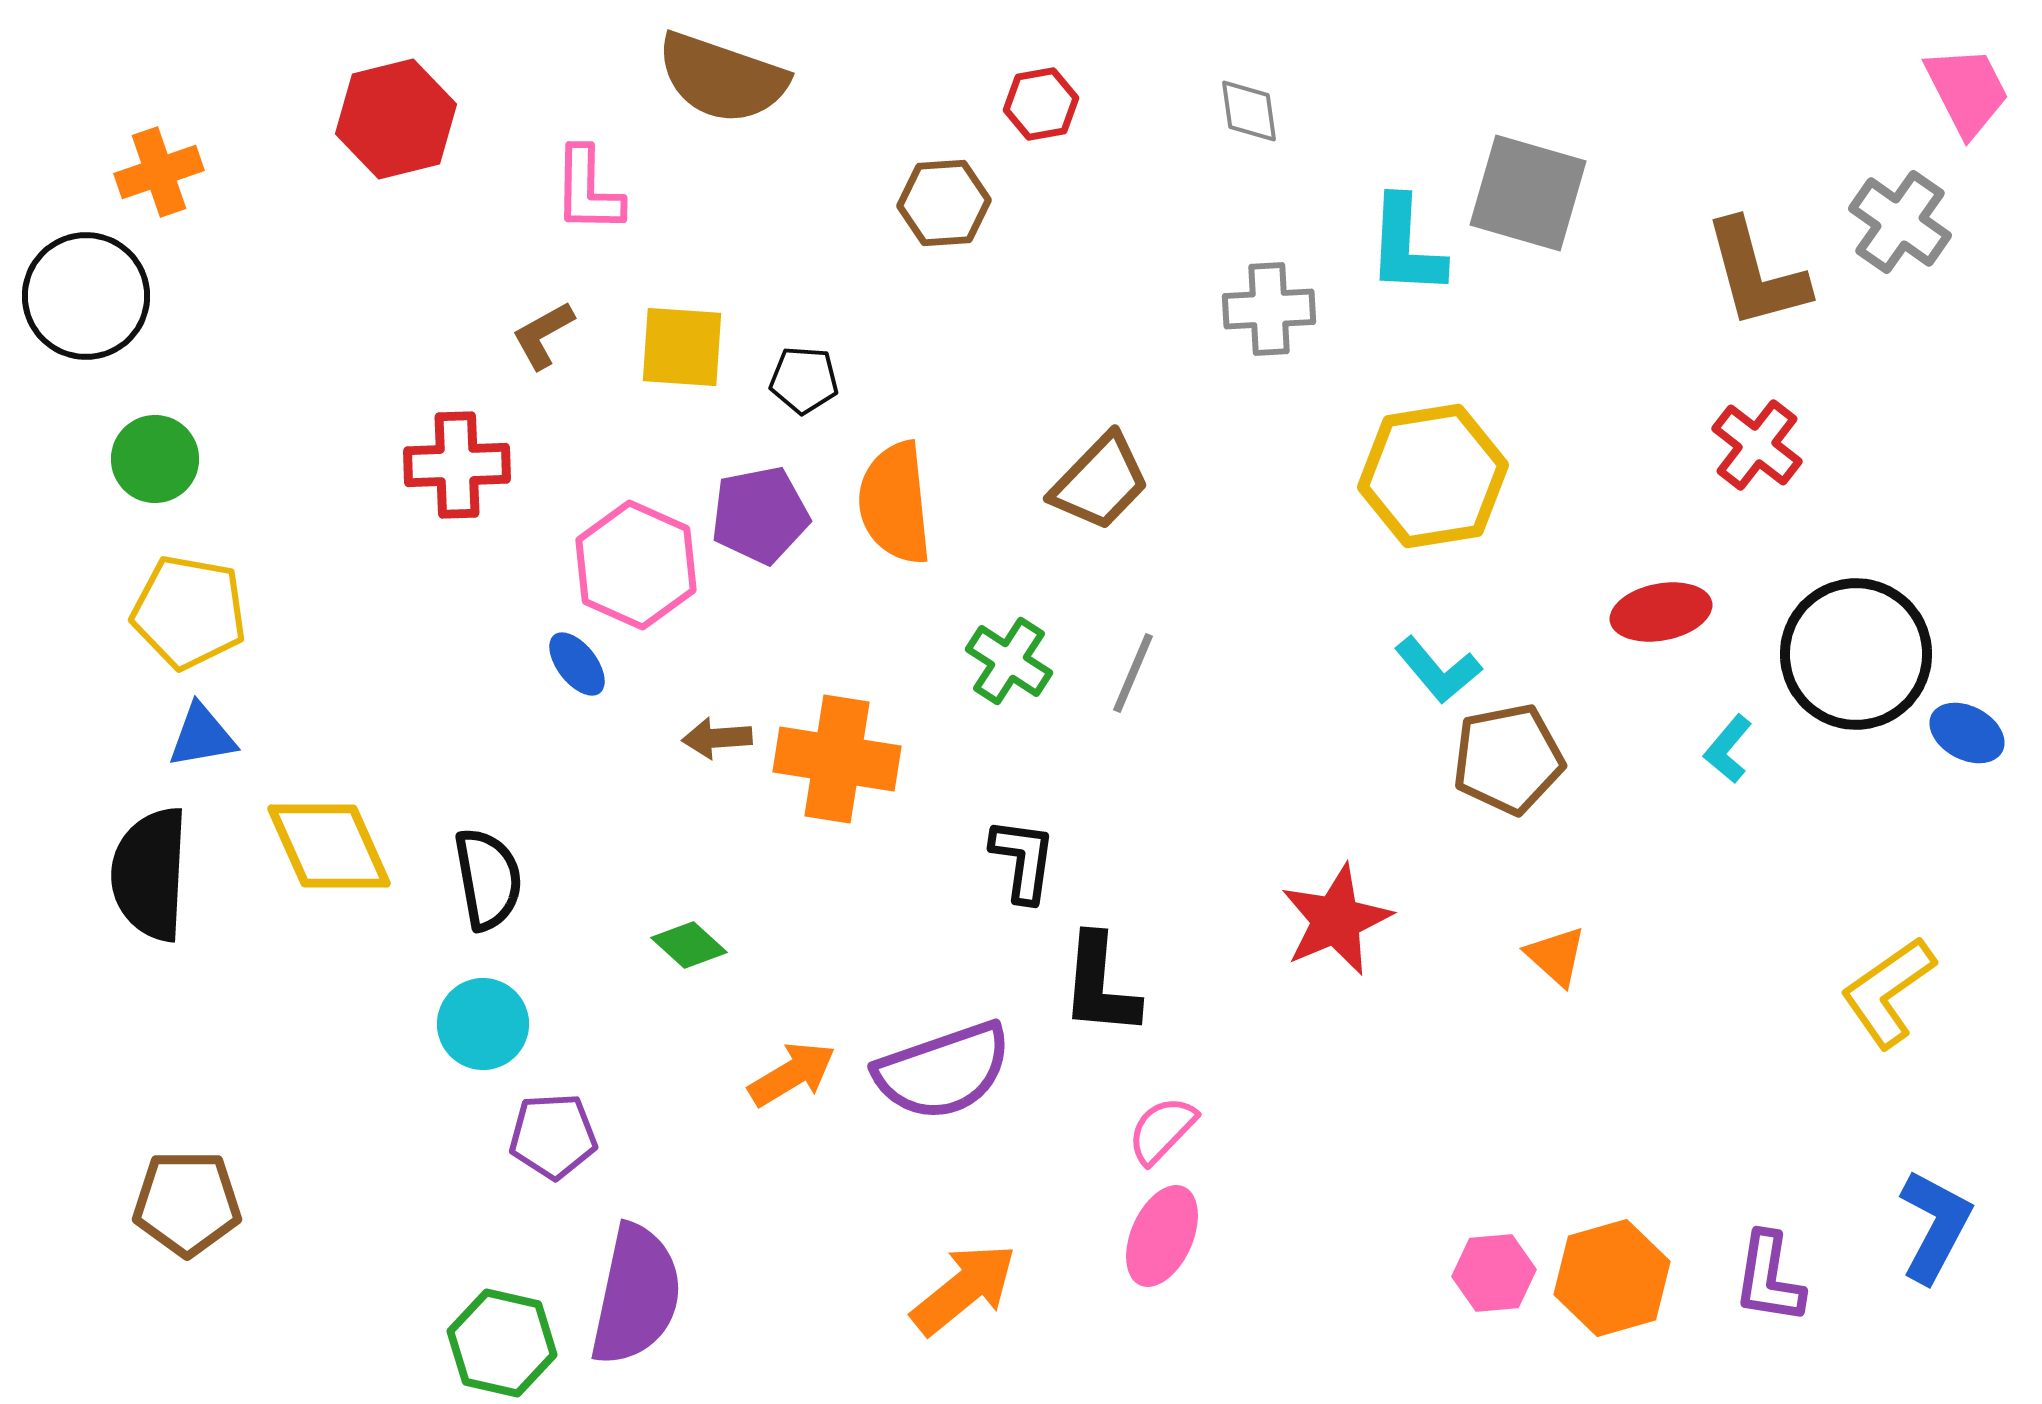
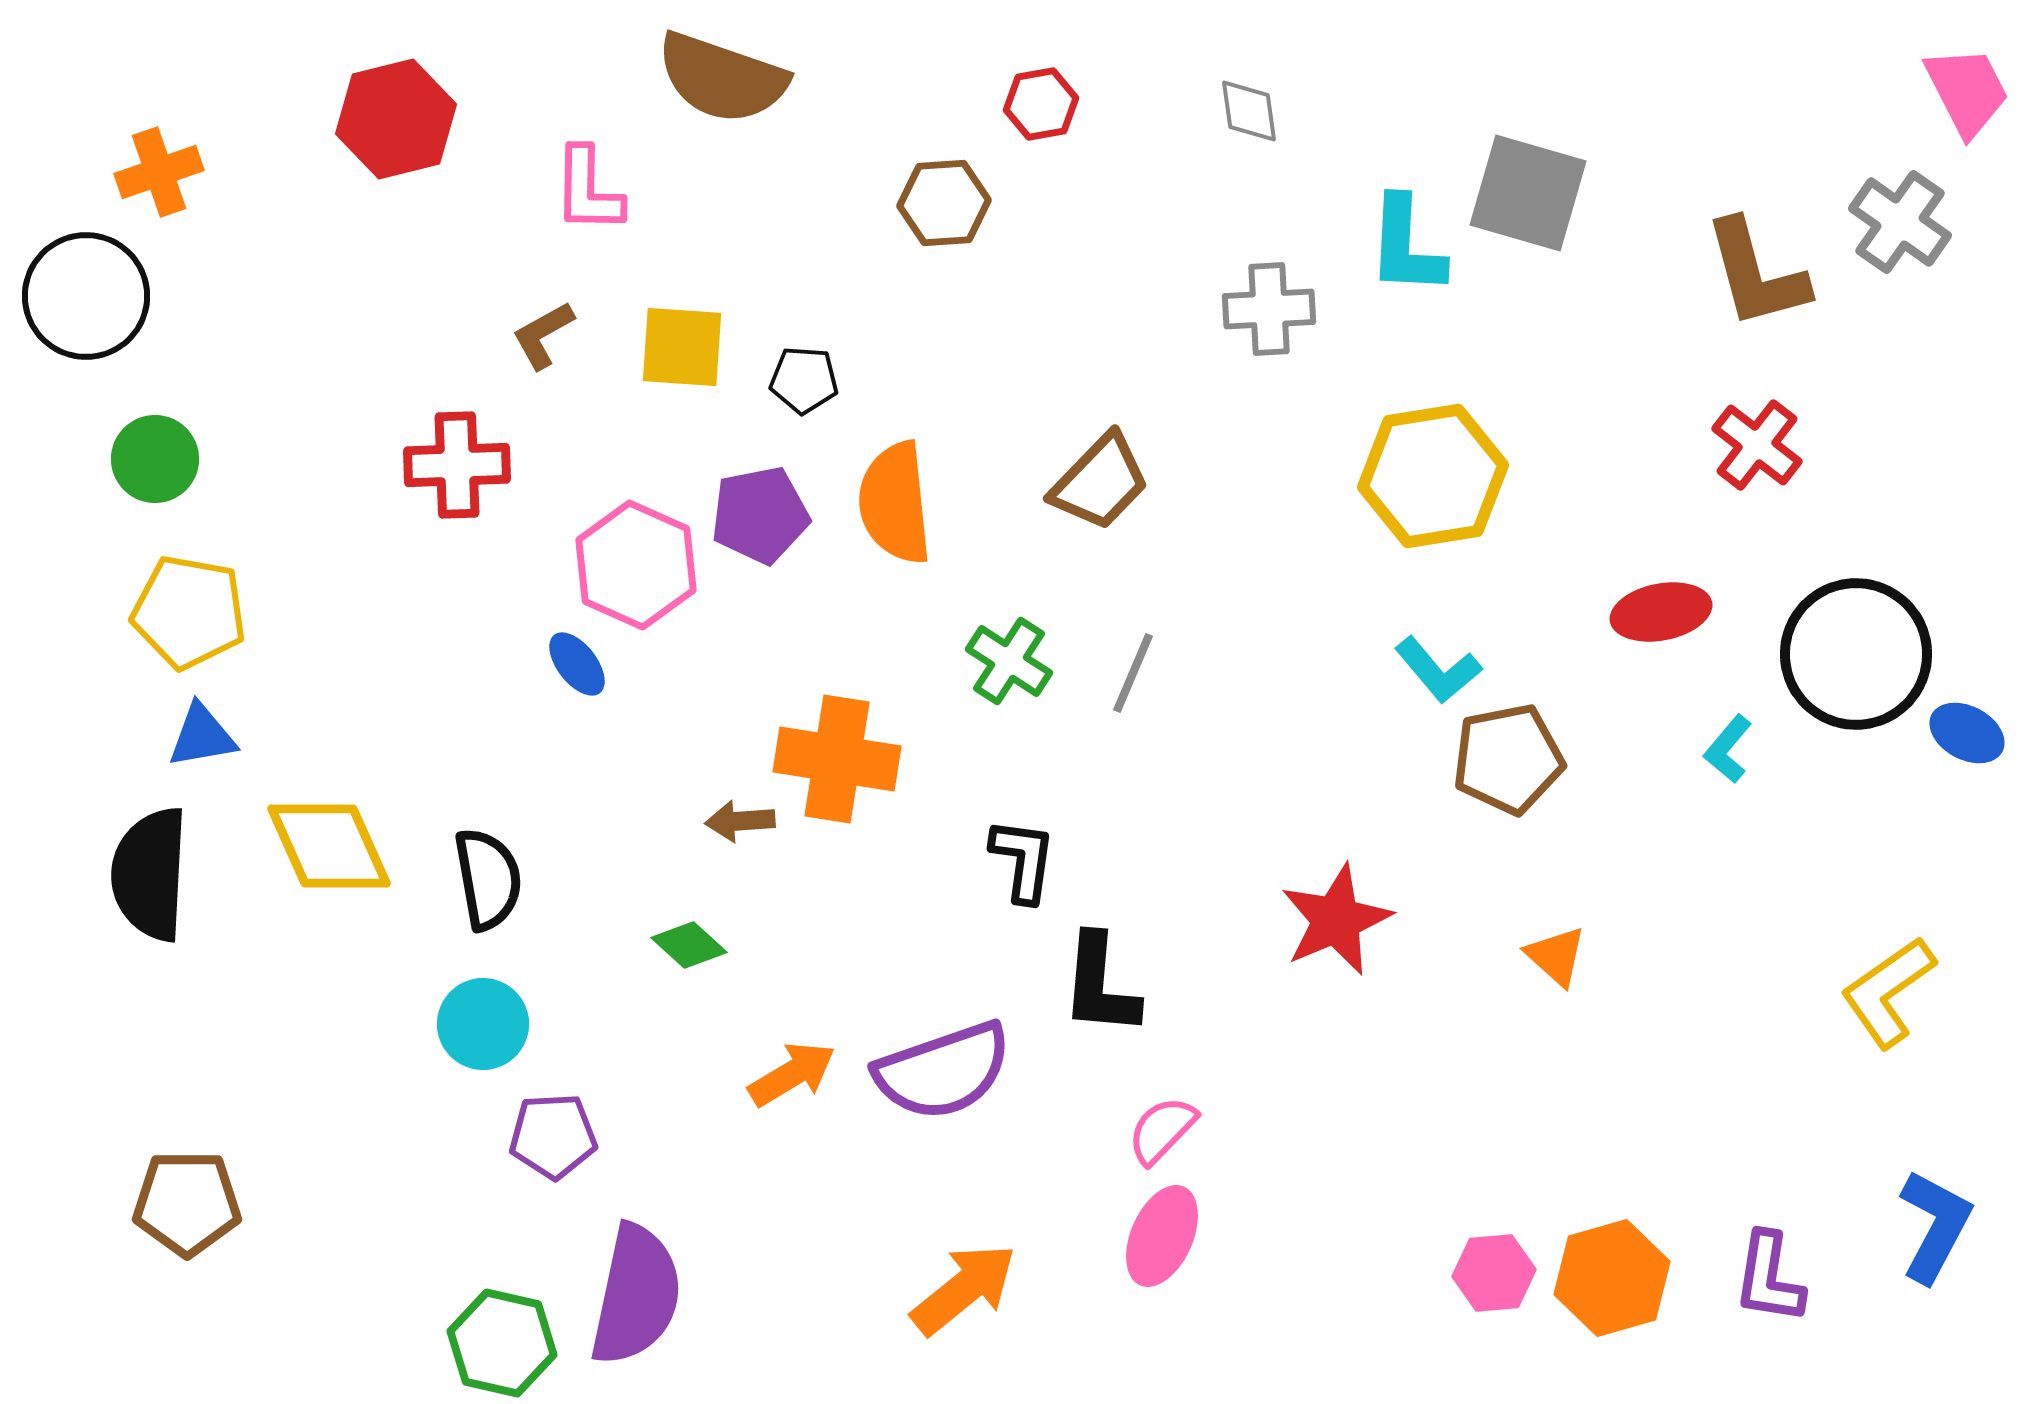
brown arrow at (717, 738): moved 23 px right, 83 px down
